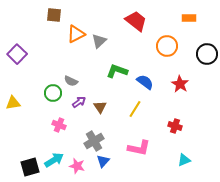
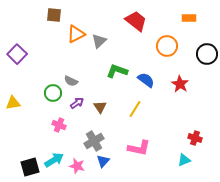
blue semicircle: moved 1 px right, 2 px up
purple arrow: moved 2 px left, 1 px down
red cross: moved 20 px right, 12 px down
